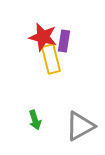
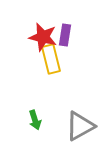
purple rectangle: moved 1 px right, 6 px up
